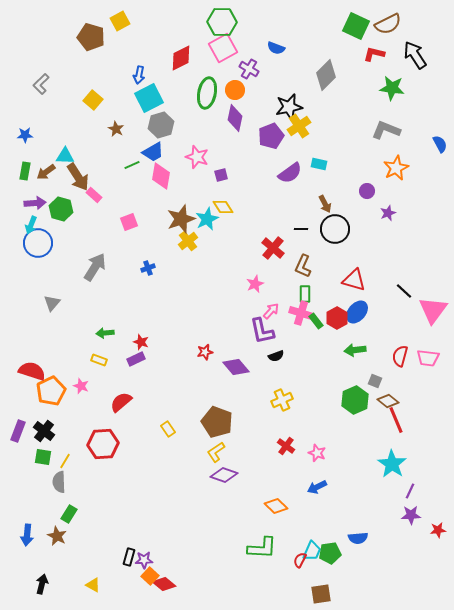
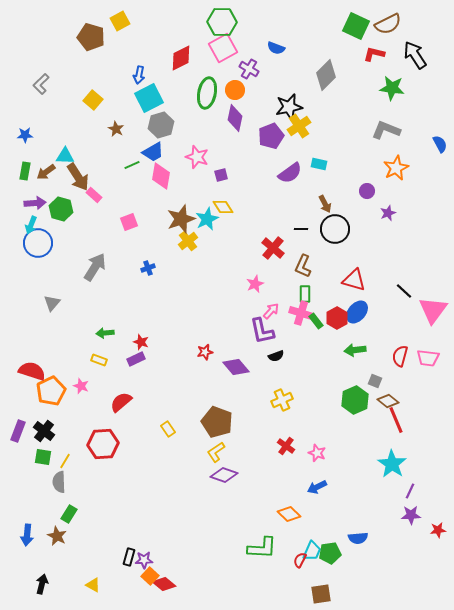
orange diamond at (276, 506): moved 13 px right, 8 px down
